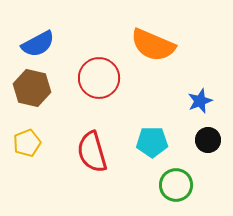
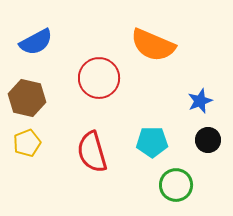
blue semicircle: moved 2 px left, 2 px up
brown hexagon: moved 5 px left, 10 px down
